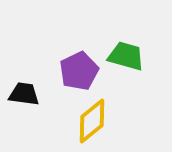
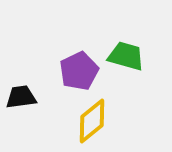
black trapezoid: moved 3 px left, 3 px down; rotated 16 degrees counterclockwise
